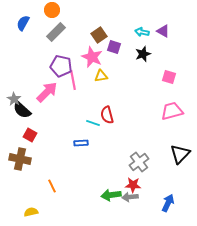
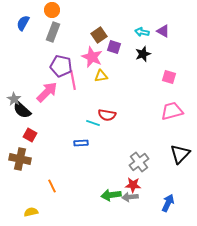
gray rectangle: moved 3 px left; rotated 24 degrees counterclockwise
red semicircle: rotated 66 degrees counterclockwise
